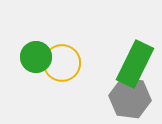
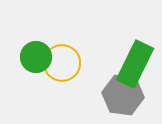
gray hexagon: moved 7 px left, 3 px up
